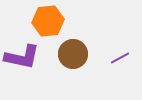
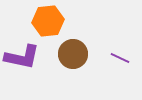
purple line: rotated 54 degrees clockwise
